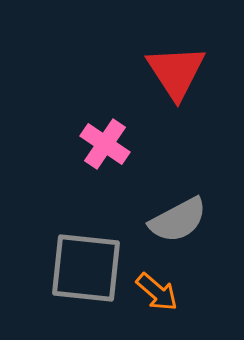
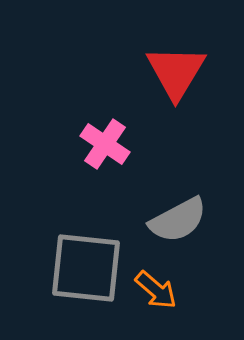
red triangle: rotated 4 degrees clockwise
orange arrow: moved 1 px left, 2 px up
